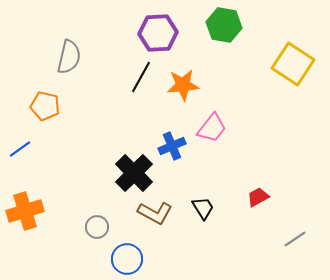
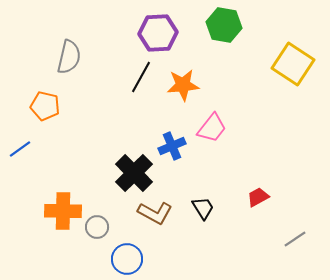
orange cross: moved 38 px right; rotated 18 degrees clockwise
